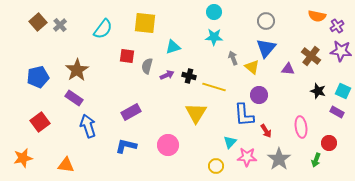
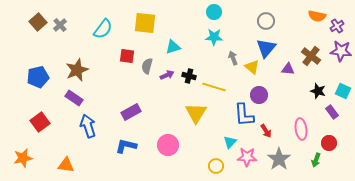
brown star at (77, 70): rotated 10 degrees clockwise
purple rectangle at (337, 112): moved 5 px left; rotated 24 degrees clockwise
pink ellipse at (301, 127): moved 2 px down
